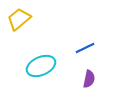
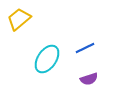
cyan ellipse: moved 6 px right, 7 px up; rotated 32 degrees counterclockwise
purple semicircle: rotated 60 degrees clockwise
